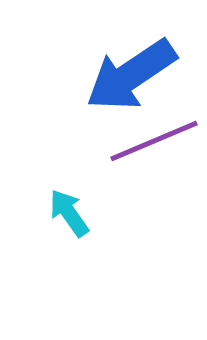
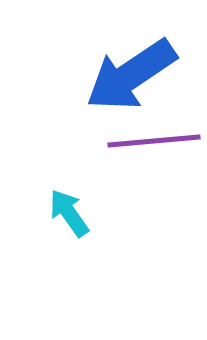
purple line: rotated 18 degrees clockwise
